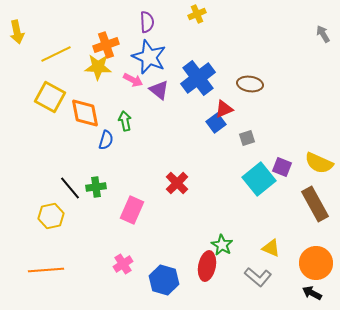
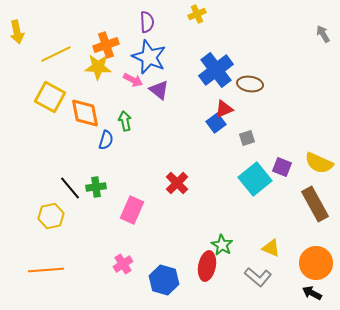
blue cross: moved 18 px right, 8 px up
cyan square: moved 4 px left
